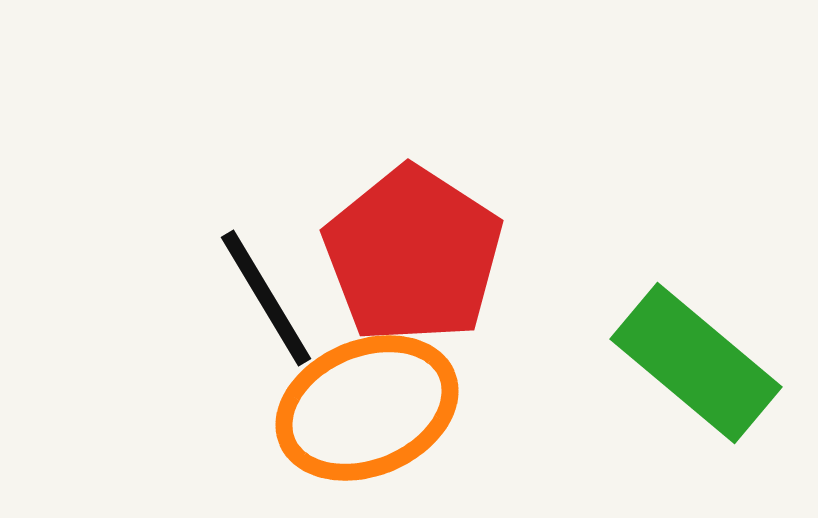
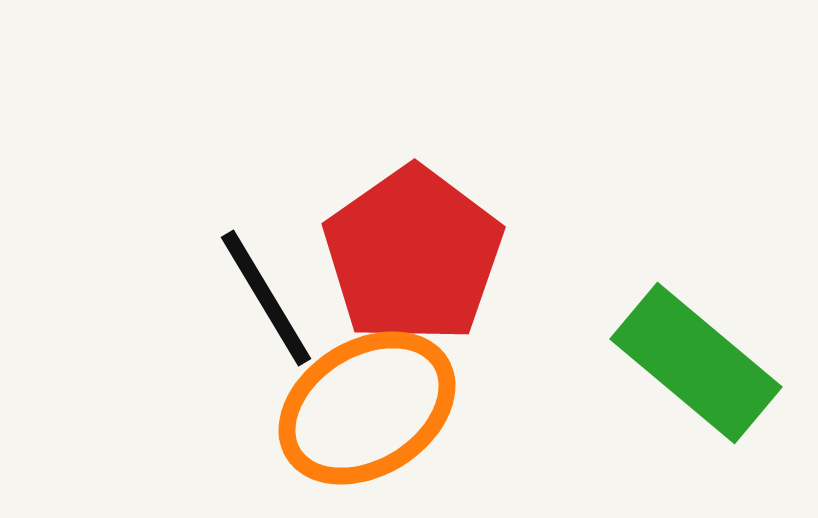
red pentagon: rotated 4 degrees clockwise
orange ellipse: rotated 9 degrees counterclockwise
